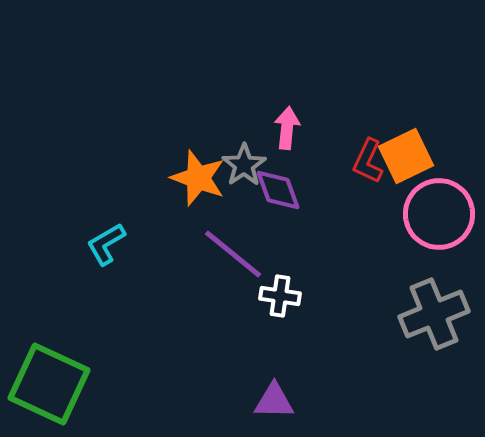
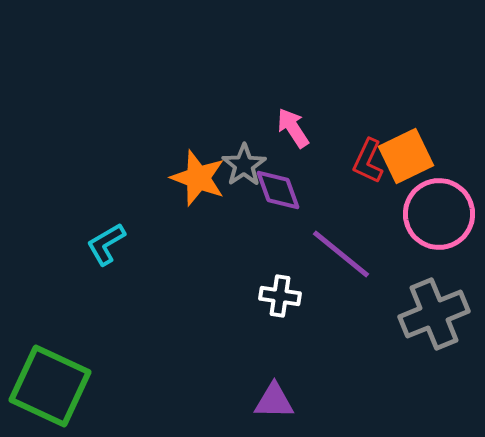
pink arrow: moved 6 px right; rotated 39 degrees counterclockwise
purple line: moved 108 px right
green square: moved 1 px right, 2 px down
